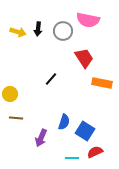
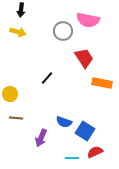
black arrow: moved 17 px left, 19 px up
black line: moved 4 px left, 1 px up
blue semicircle: rotated 91 degrees clockwise
